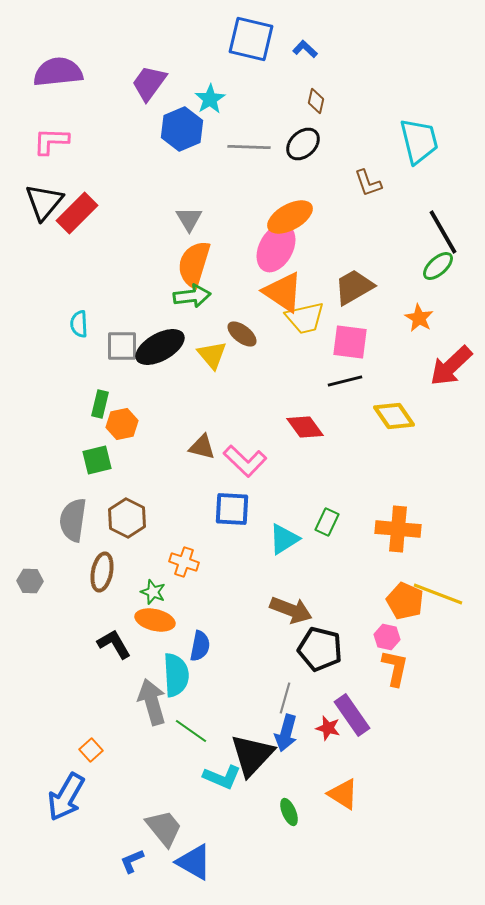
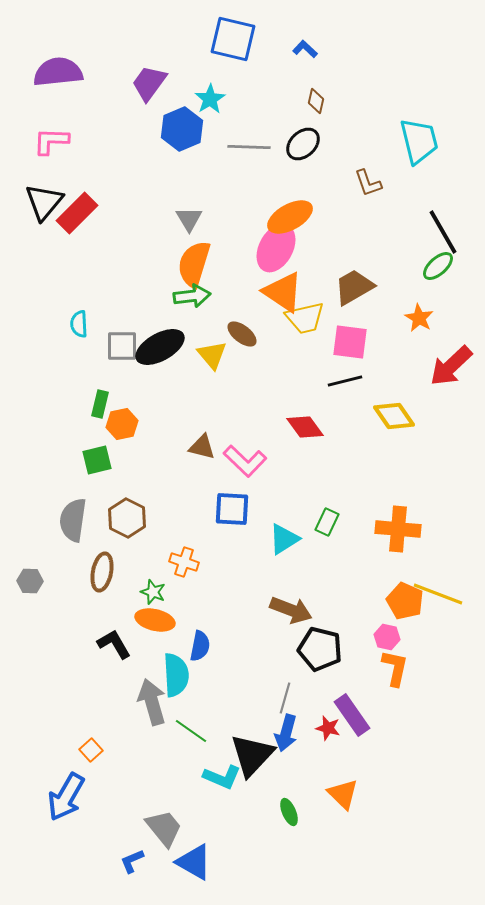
blue square at (251, 39): moved 18 px left
orange triangle at (343, 794): rotated 12 degrees clockwise
